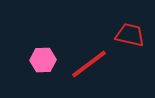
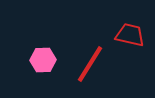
red line: moved 1 px right; rotated 21 degrees counterclockwise
